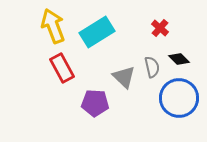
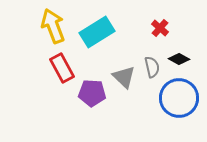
black diamond: rotated 15 degrees counterclockwise
purple pentagon: moved 3 px left, 10 px up
